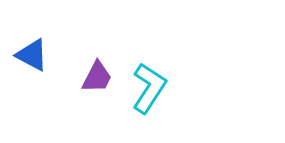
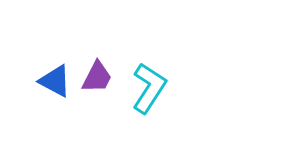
blue triangle: moved 23 px right, 26 px down
